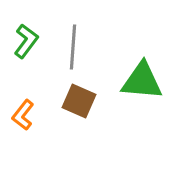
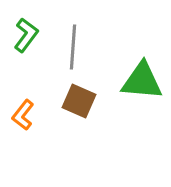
green L-shape: moved 6 px up
